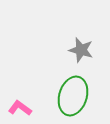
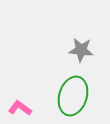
gray star: rotated 10 degrees counterclockwise
